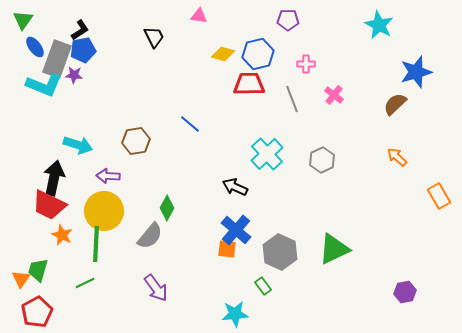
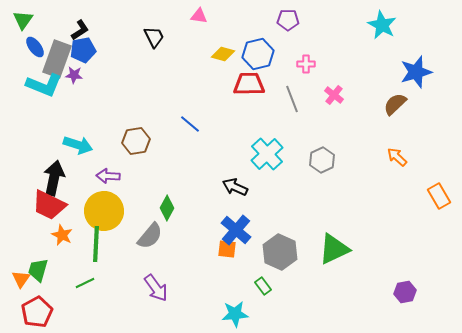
cyan star at (379, 25): moved 3 px right
